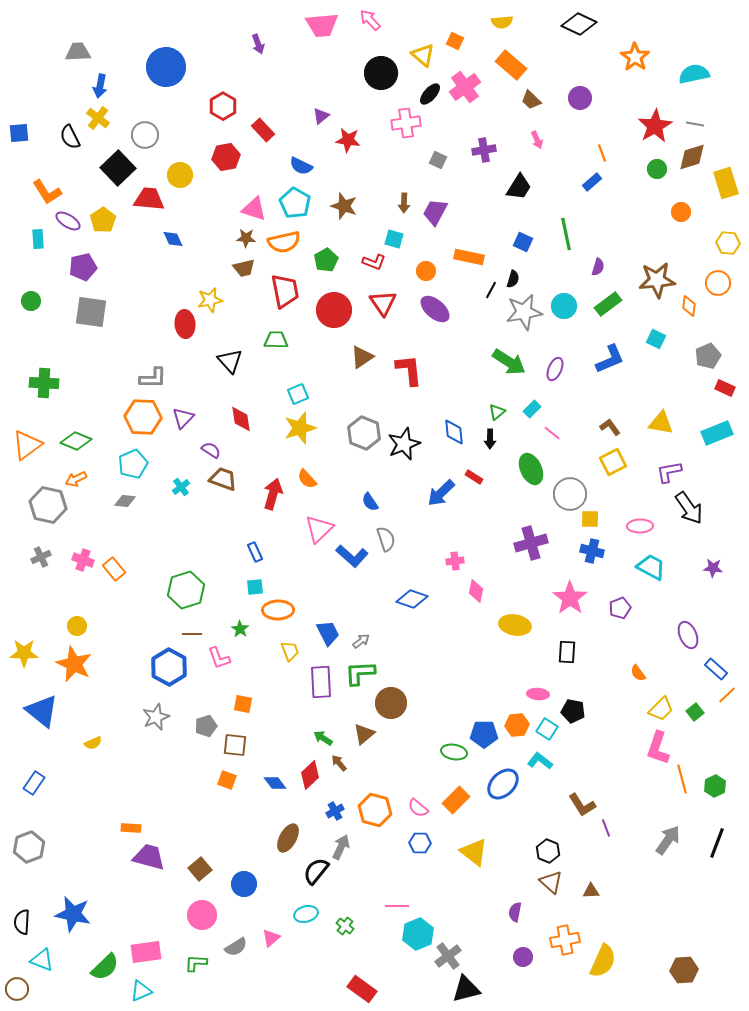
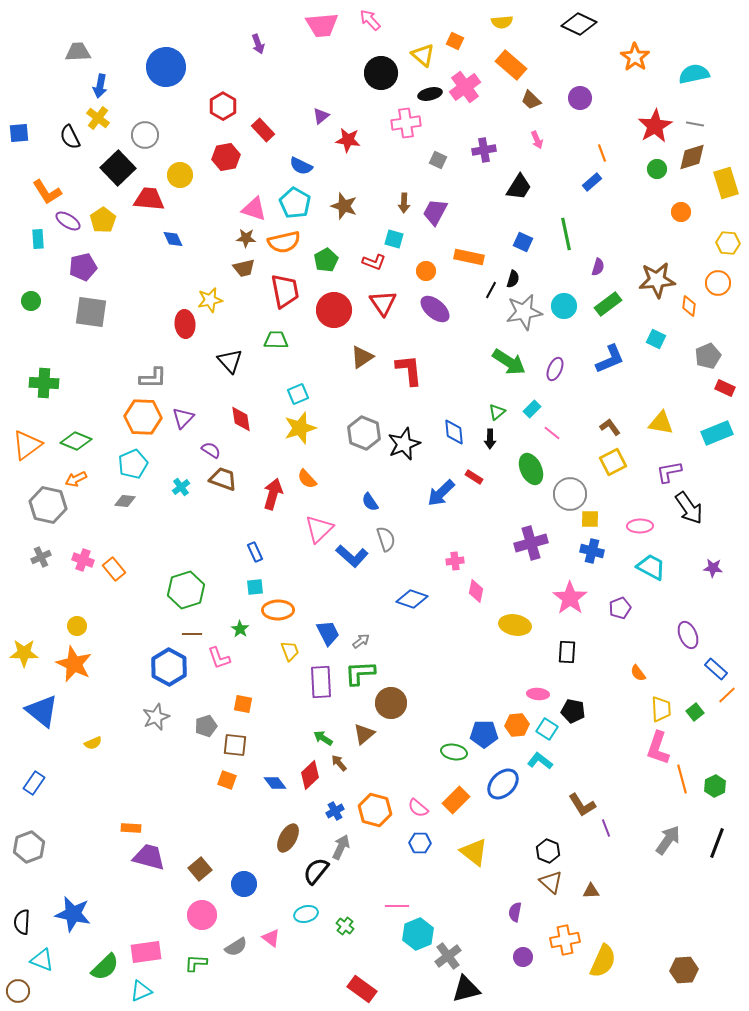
black ellipse at (430, 94): rotated 35 degrees clockwise
yellow trapezoid at (661, 709): rotated 48 degrees counterclockwise
pink triangle at (271, 938): rotated 42 degrees counterclockwise
brown circle at (17, 989): moved 1 px right, 2 px down
